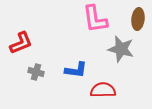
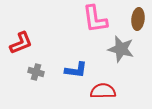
red semicircle: moved 1 px down
